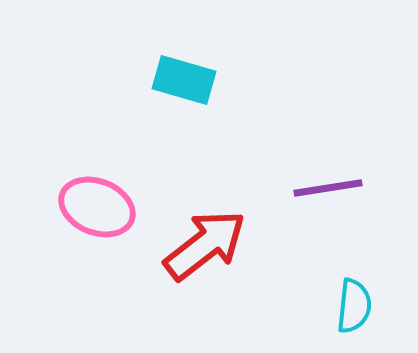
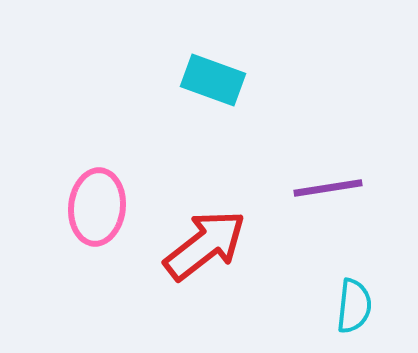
cyan rectangle: moved 29 px right; rotated 4 degrees clockwise
pink ellipse: rotated 74 degrees clockwise
